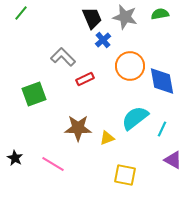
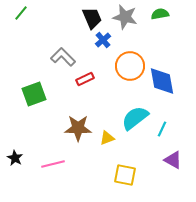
pink line: rotated 45 degrees counterclockwise
